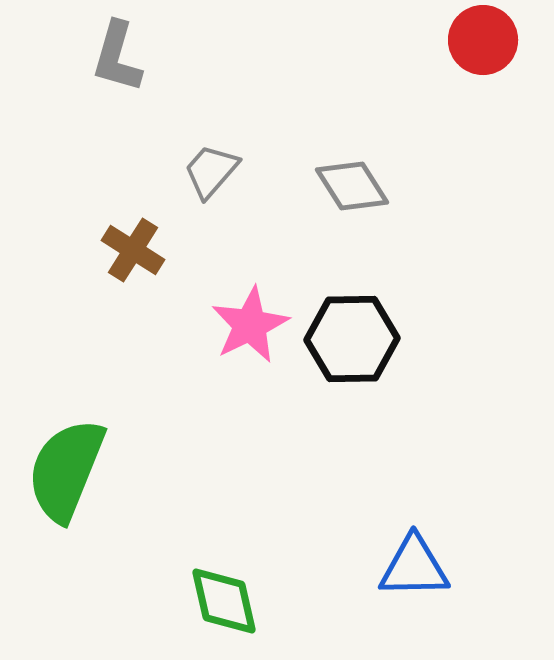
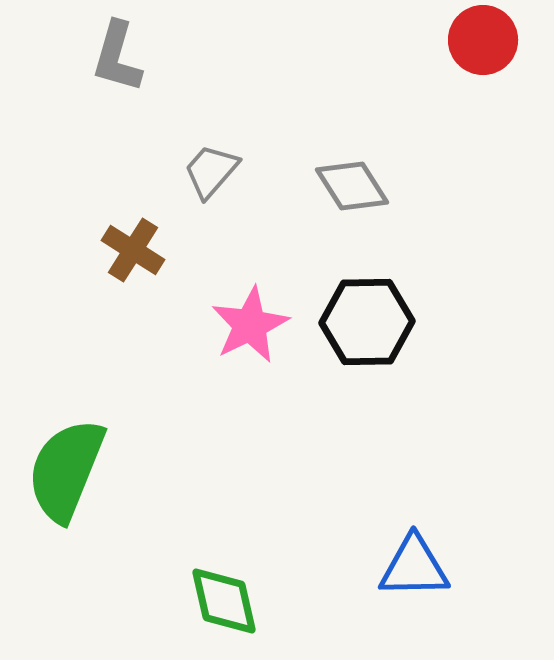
black hexagon: moved 15 px right, 17 px up
